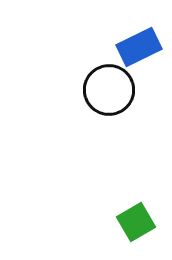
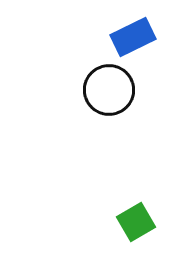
blue rectangle: moved 6 px left, 10 px up
